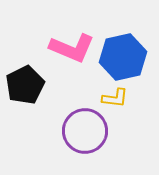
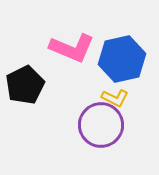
blue hexagon: moved 1 px left, 2 px down
yellow L-shape: rotated 20 degrees clockwise
purple circle: moved 16 px right, 6 px up
